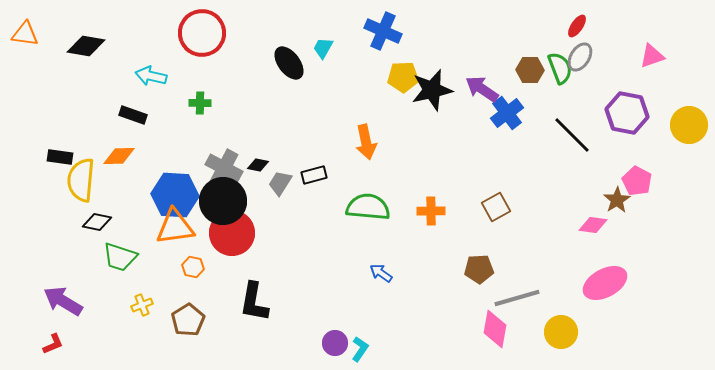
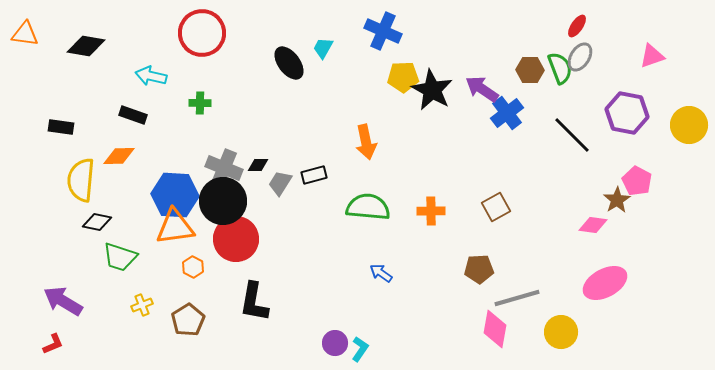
black star at (432, 90): rotated 30 degrees counterclockwise
black rectangle at (60, 157): moved 1 px right, 30 px up
black diamond at (258, 165): rotated 10 degrees counterclockwise
gray cross at (224, 168): rotated 6 degrees counterclockwise
red circle at (232, 233): moved 4 px right, 6 px down
orange hexagon at (193, 267): rotated 15 degrees clockwise
